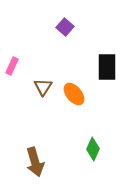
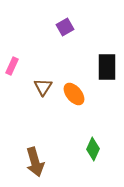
purple square: rotated 18 degrees clockwise
